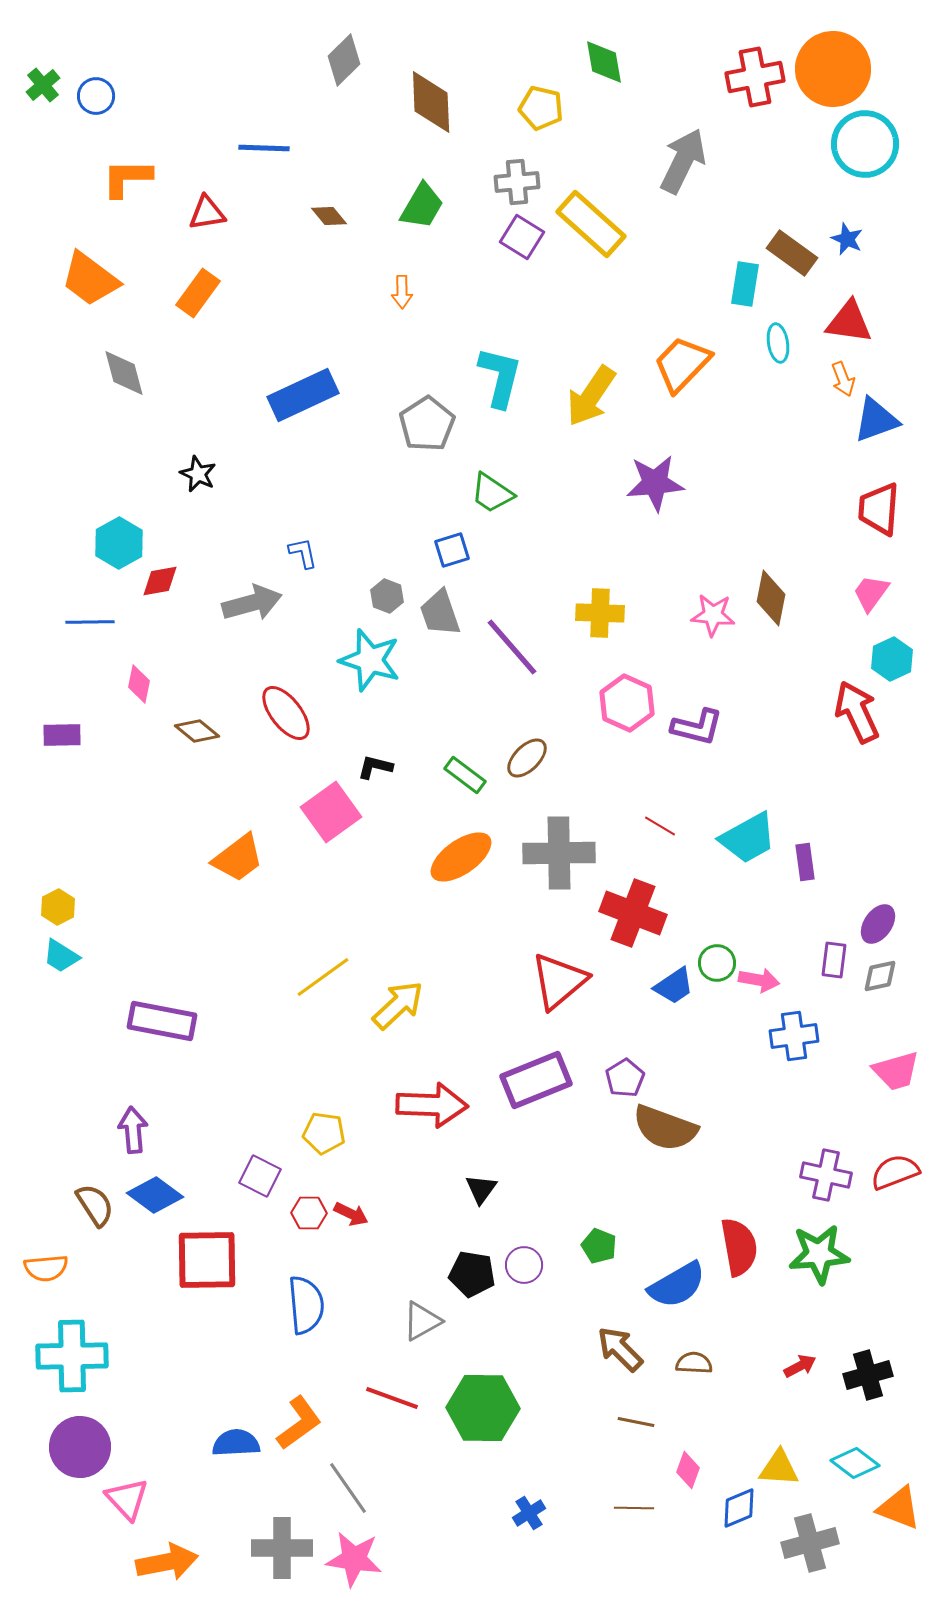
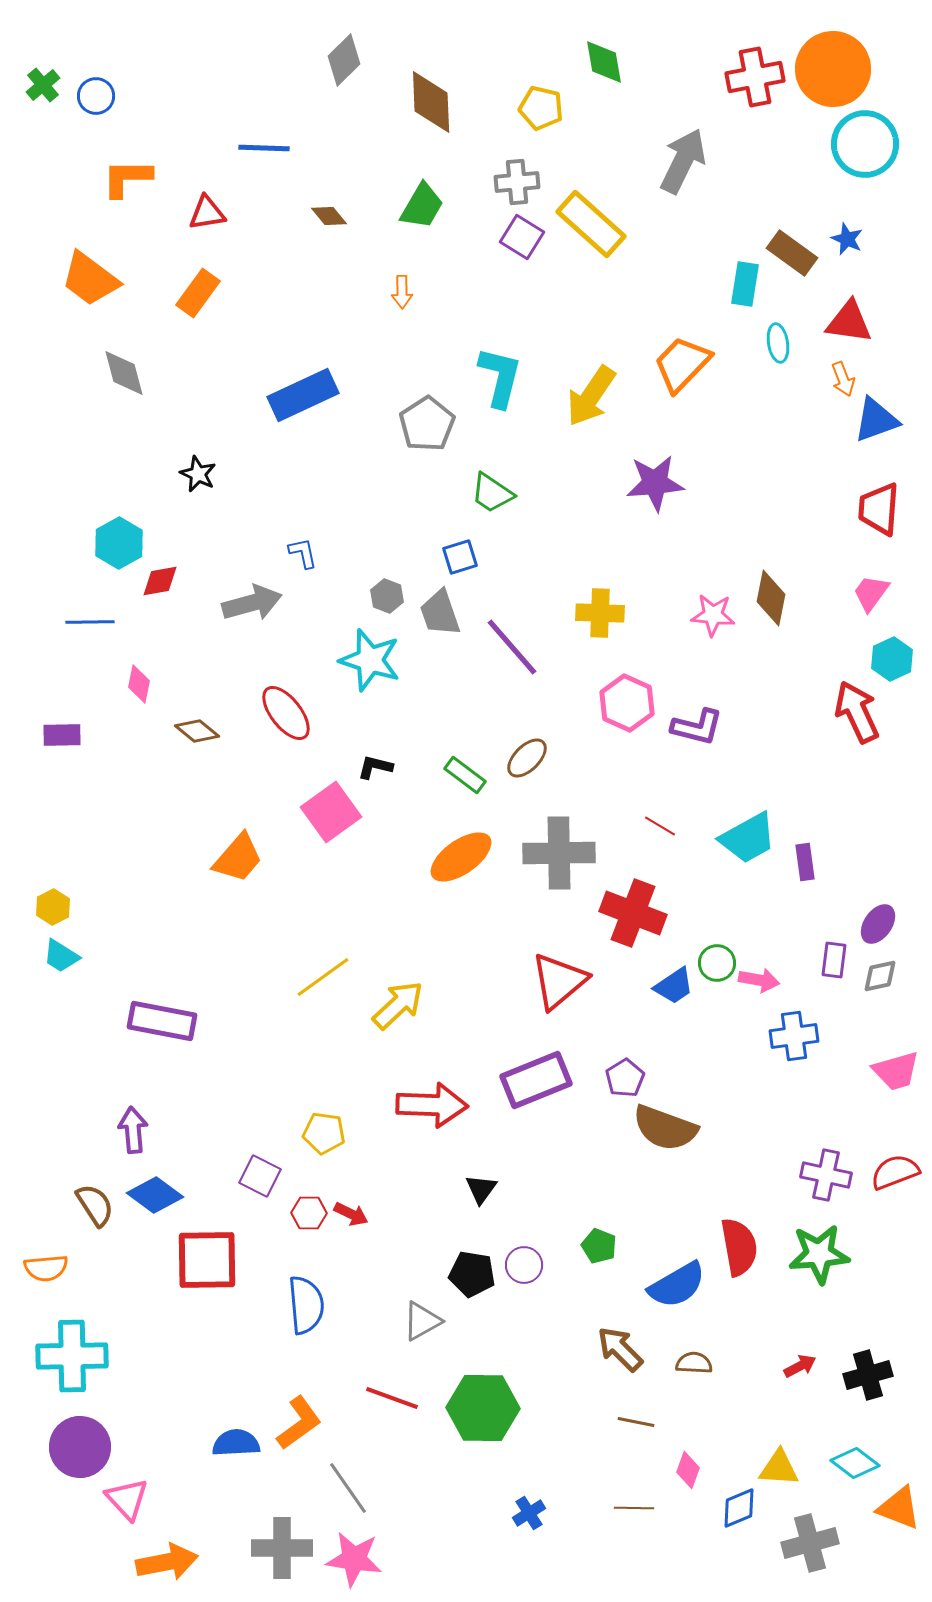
blue square at (452, 550): moved 8 px right, 7 px down
orange trapezoid at (238, 858): rotated 12 degrees counterclockwise
yellow hexagon at (58, 907): moved 5 px left
